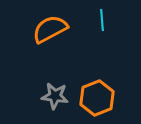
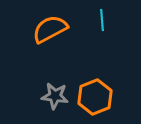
orange hexagon: moved 2 px left, 1 px up
